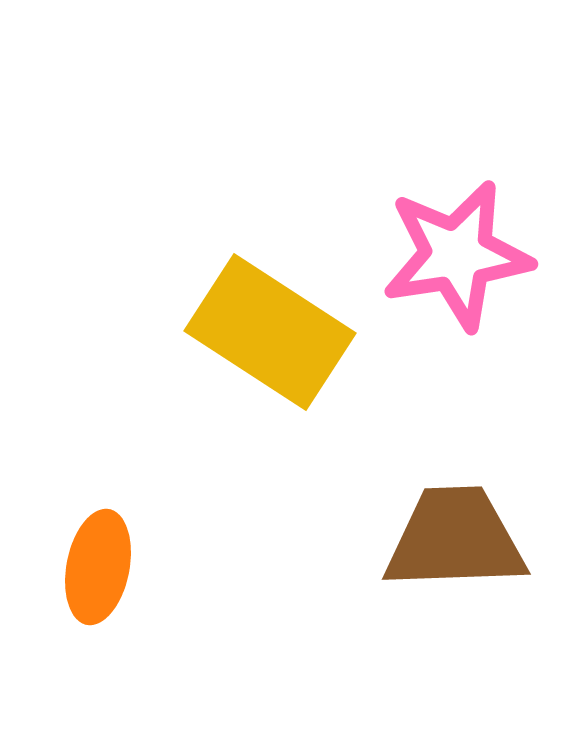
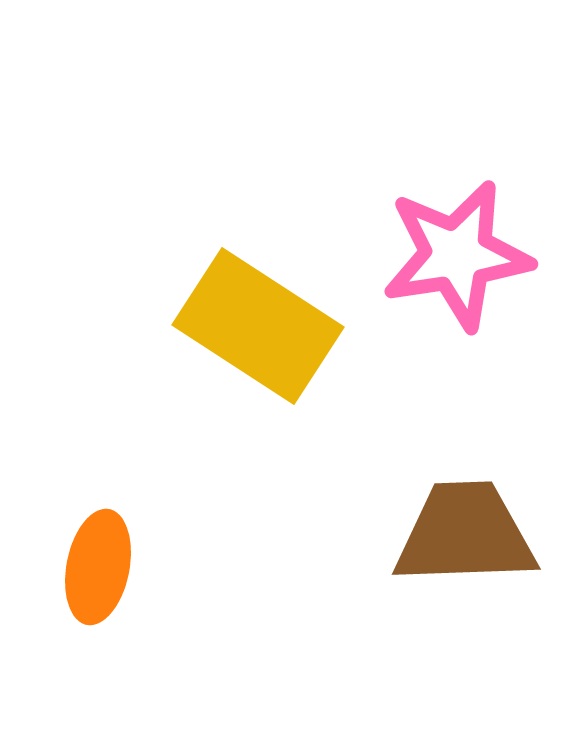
yellow rectangle: moved 12 px left, 6 px up
brown trapezoid: moved 10 px right, 5 px up
